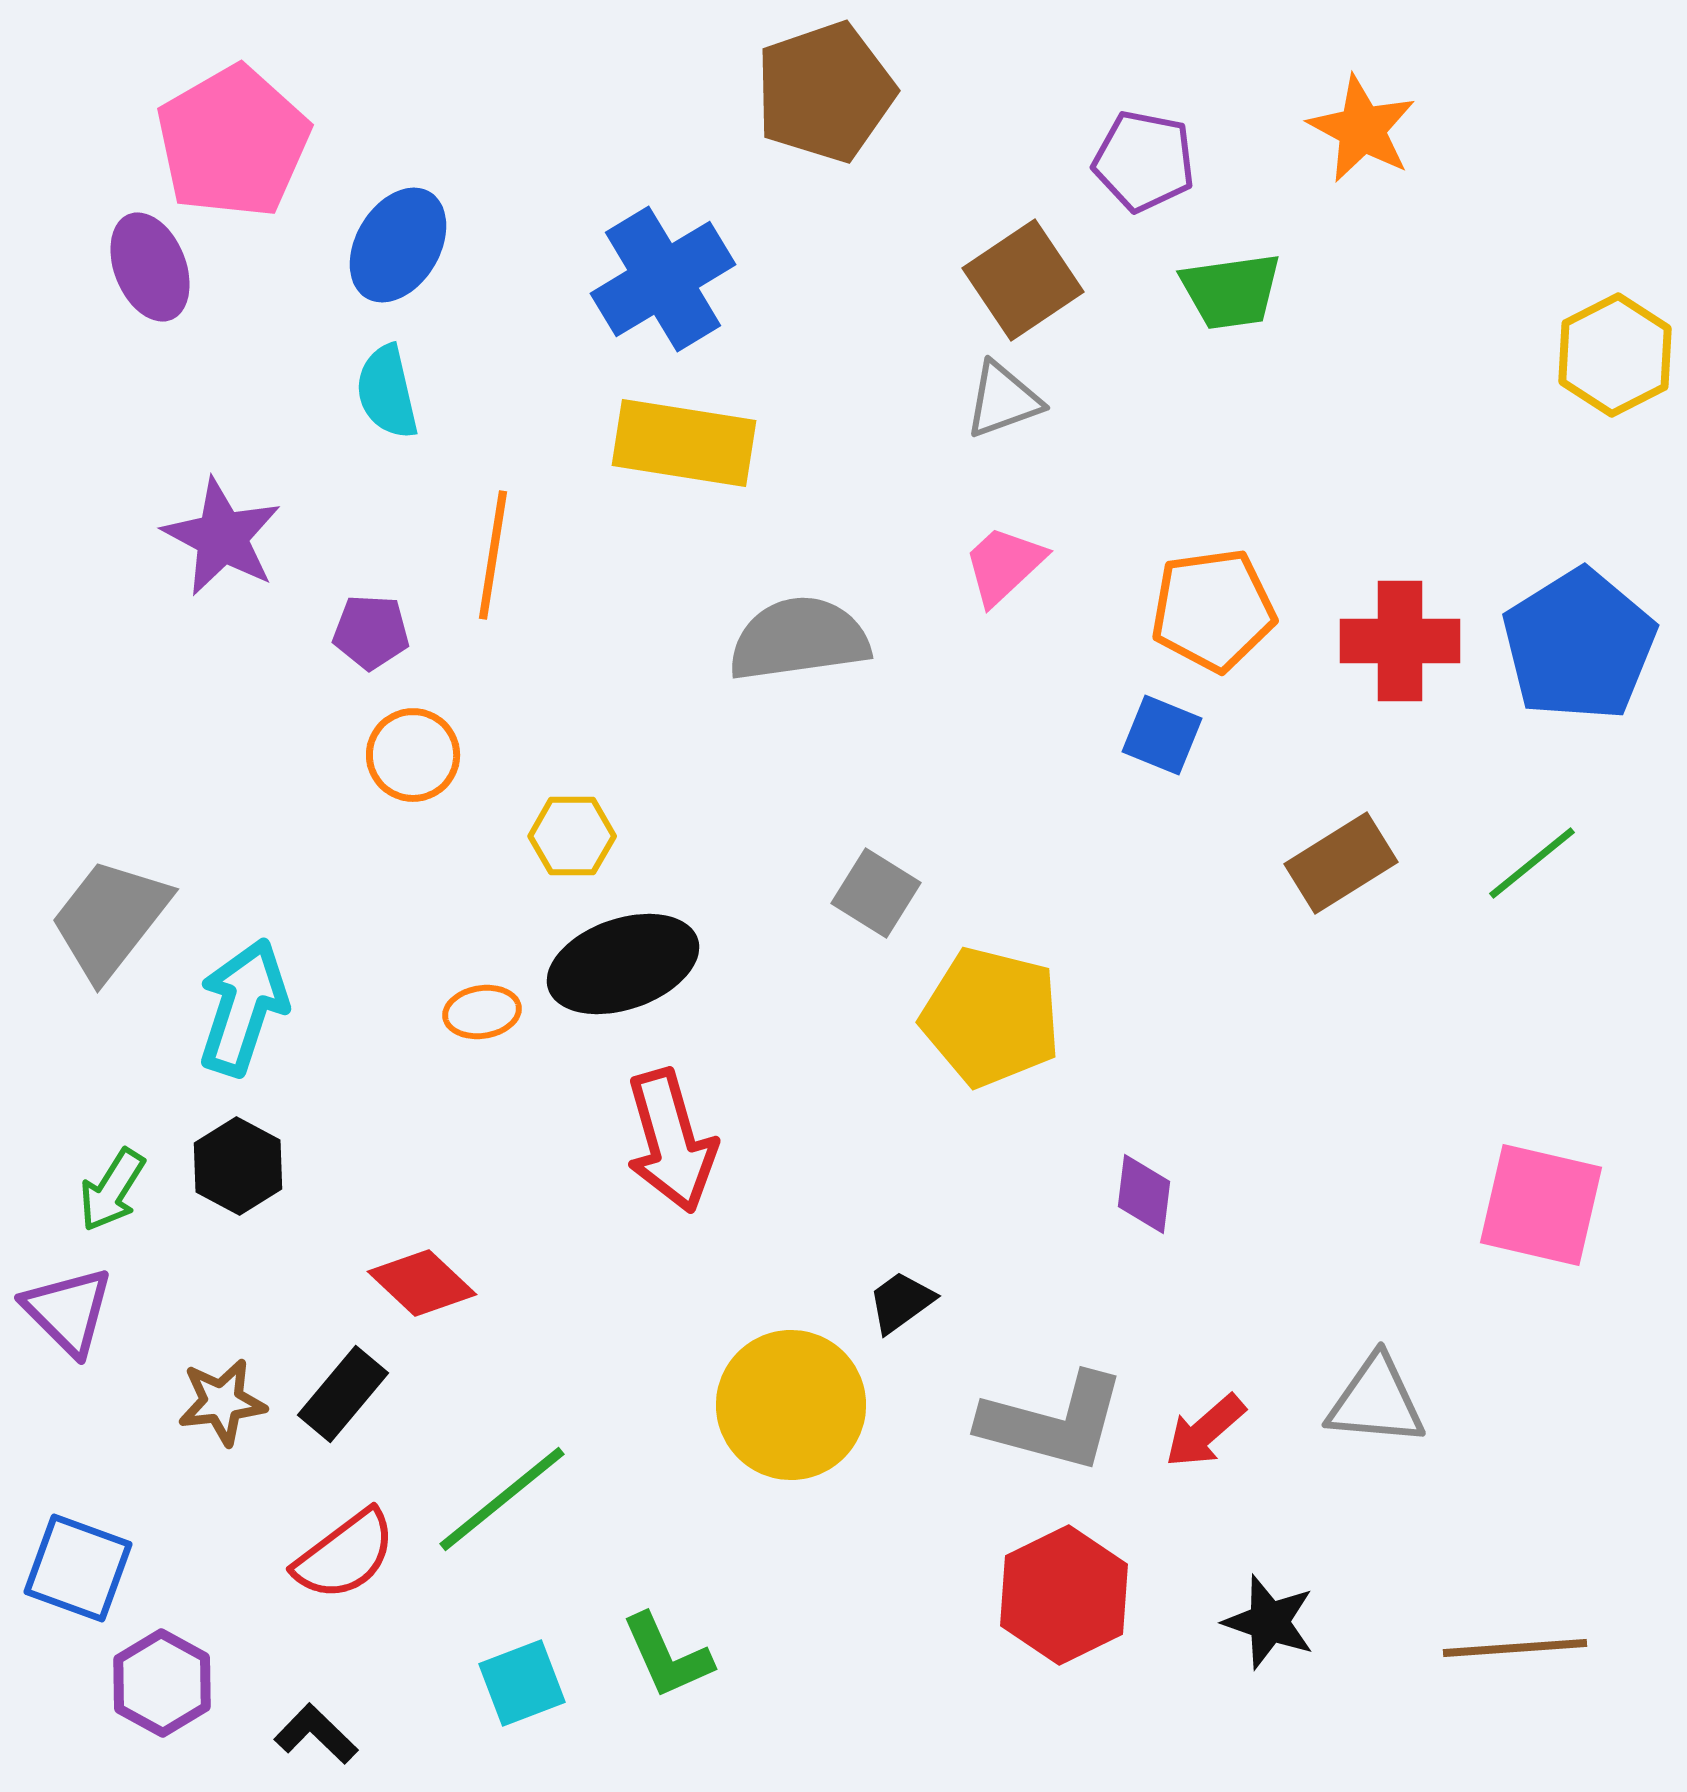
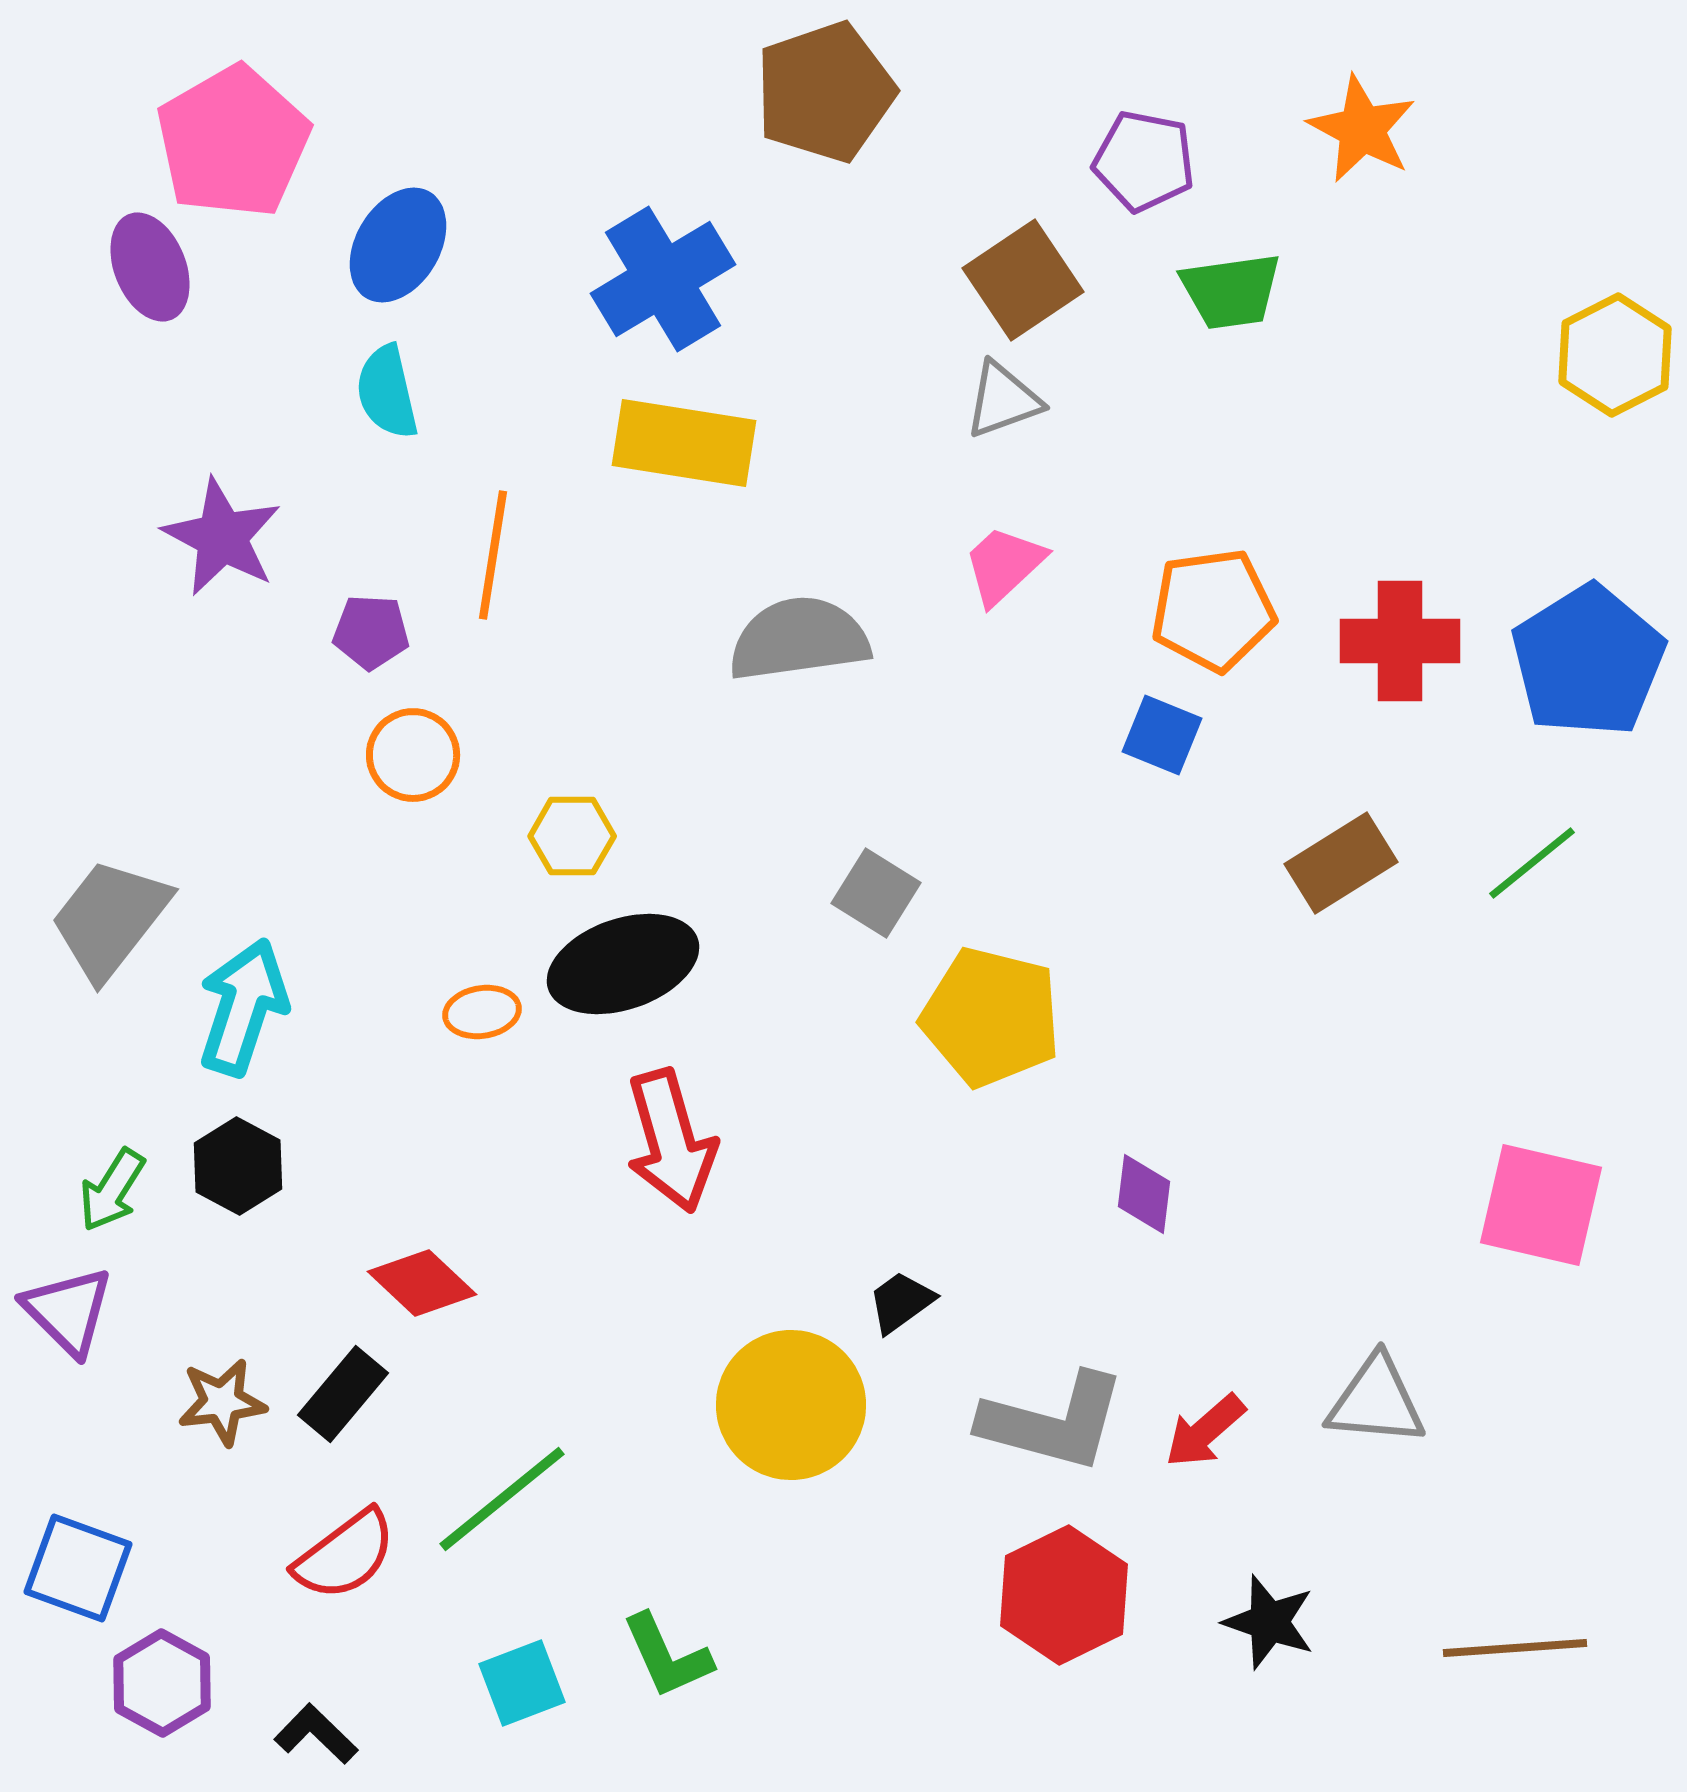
blue pentagon at (1579, 645): moved 9 px right, 16 px down
